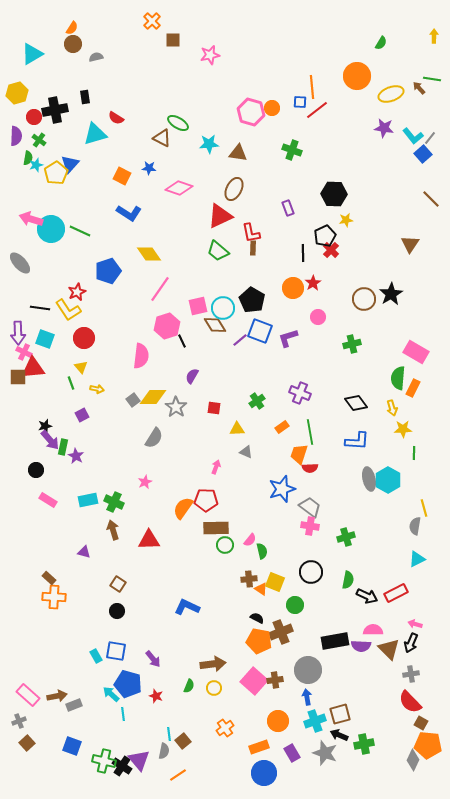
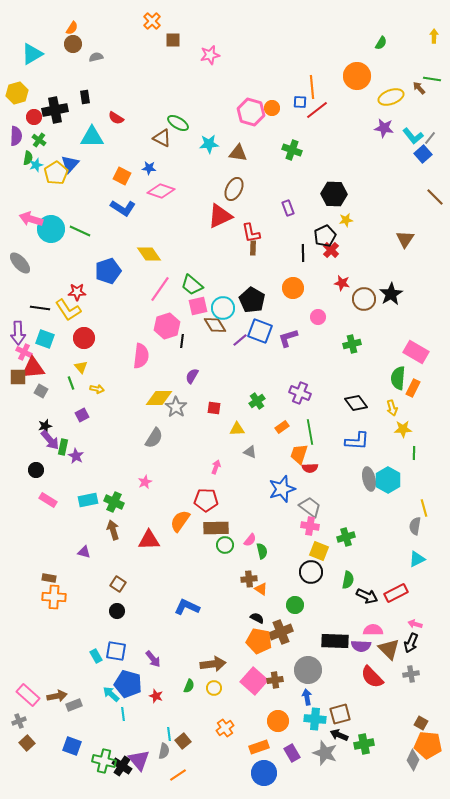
yellow ellipse at (391, 94): moved 3 px down
cyan triangle at (95, 134): moved 3 px left, 3 px down; rotated 15 degrees clockwise
pink diamond at (179, 188): moved 18 px left, 3 px down
brown line at (431, 199): moved 4 px right, 2 px up
blue L-shape at (129, 213): moved 6 px left, 5 px up
brown triangle at (410, 244): moved 5 px left, 5 px up
green trapezoid at (218, 251): moved 26 px left, 34 px down
red star at (313, 283): moved 29 px right; rotated 28 degrees counterclockwise
red star at (77, 292): rotated 24 degrees clockwise
black line at (182, 341): rotated 32 degrees clockwise
yellow diamond at (153, 397): moved 6 px right, 1 px down
gray square at (133, 400): moved 92 px left, 9 px up; rotated 24 degrees counterclockwise
gray triangle at (246, 452): moved 4 px right
orange semicircle at (183, 508): moved 3 px left, 13 px down
brown rectangle at (49, 578): rotated 32 degrees counterclockwise
yellow square at (275, 582): moved 44 px right, 31 px up
black rectangle at (335, 641): rotated 12 degrees clockwise
red semicircle at (410, 702): moved 38 px left, 25 px up
cyan cross at (315, 721): moved 2 px up; rotated 25 degrees clockwise
